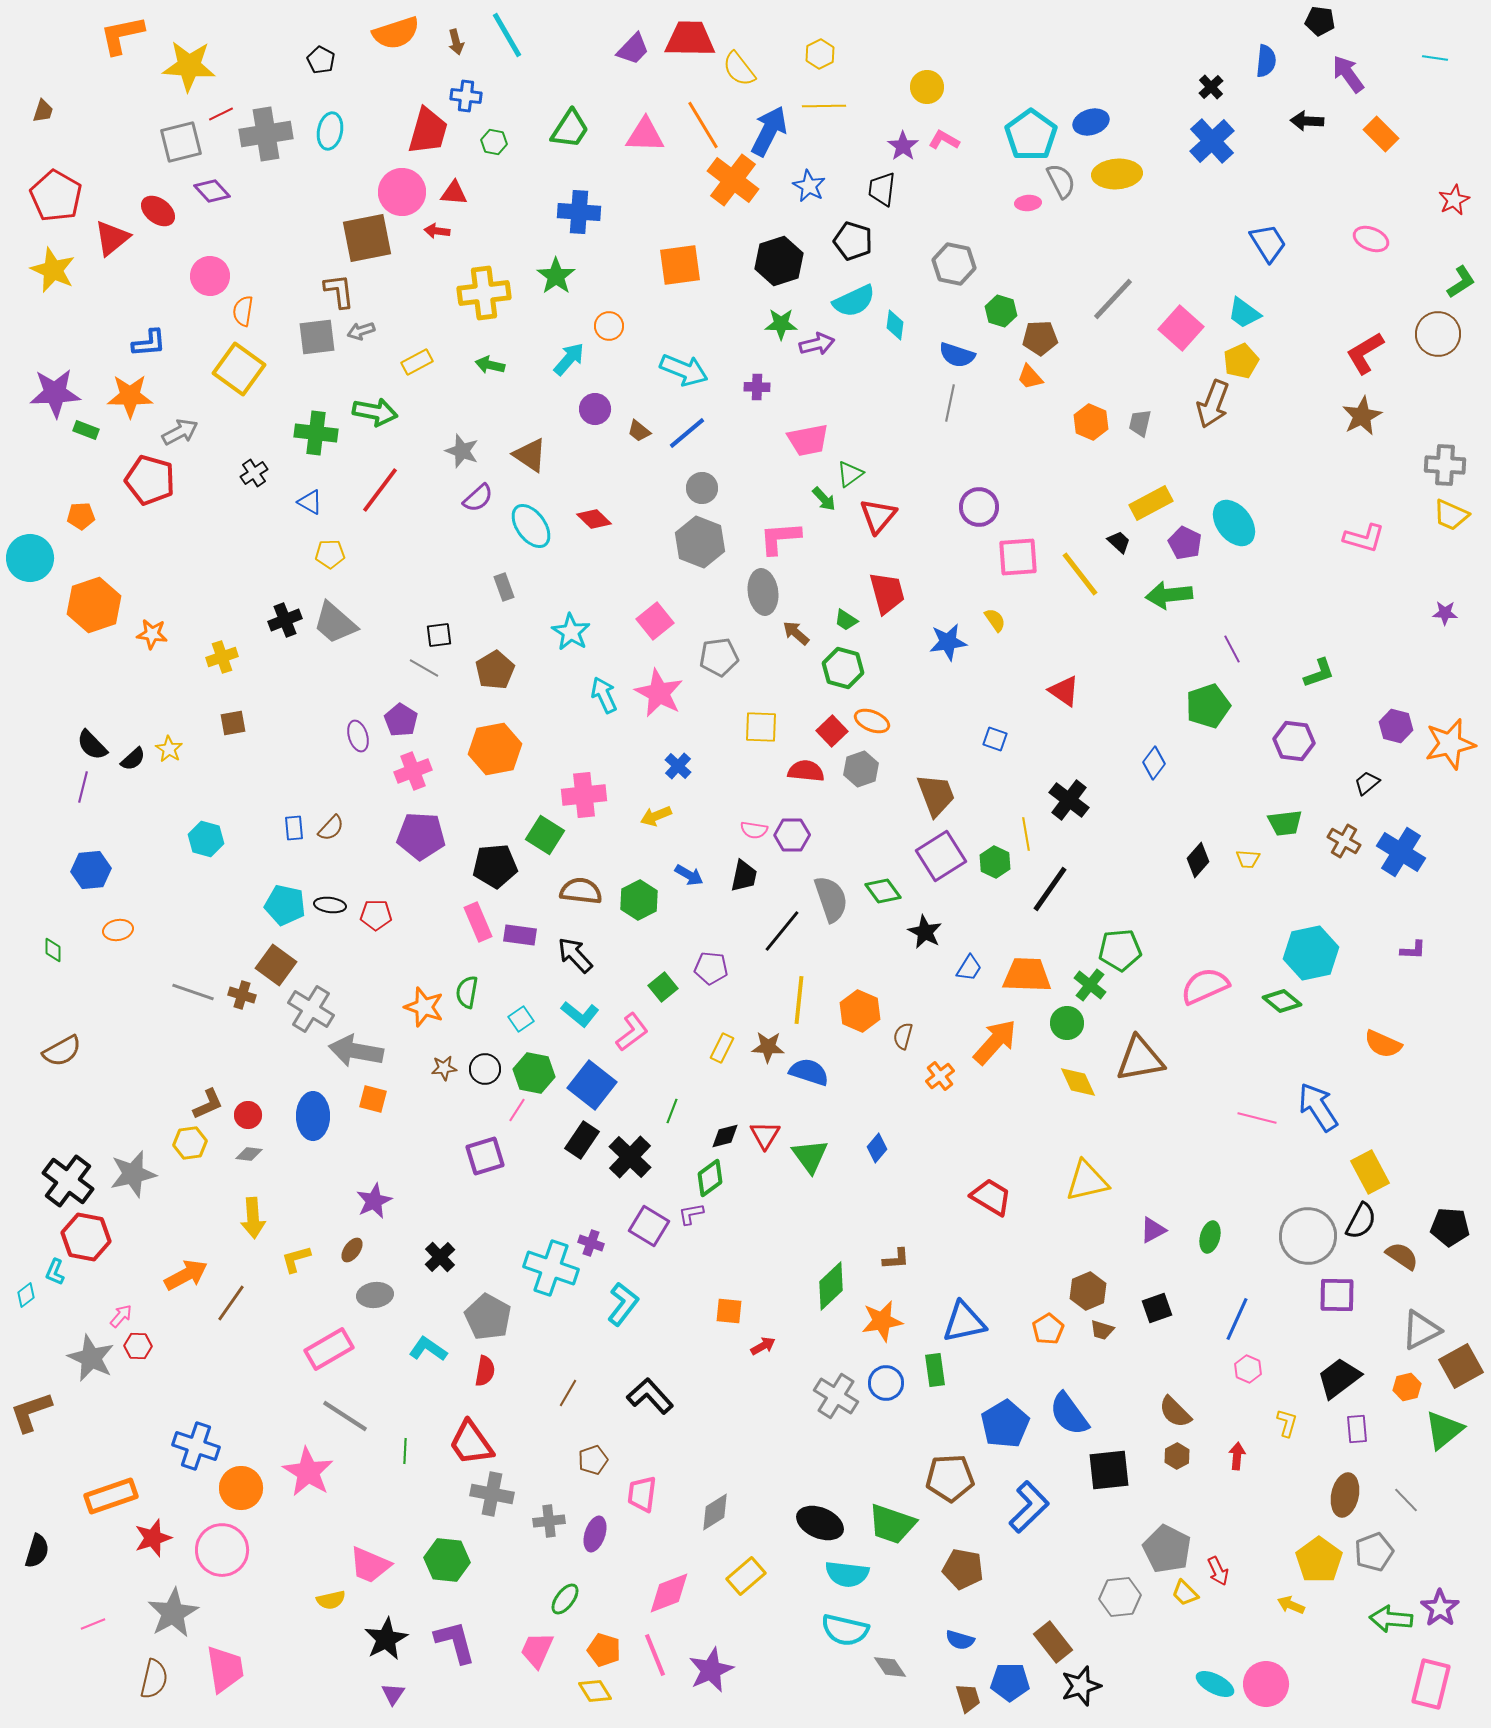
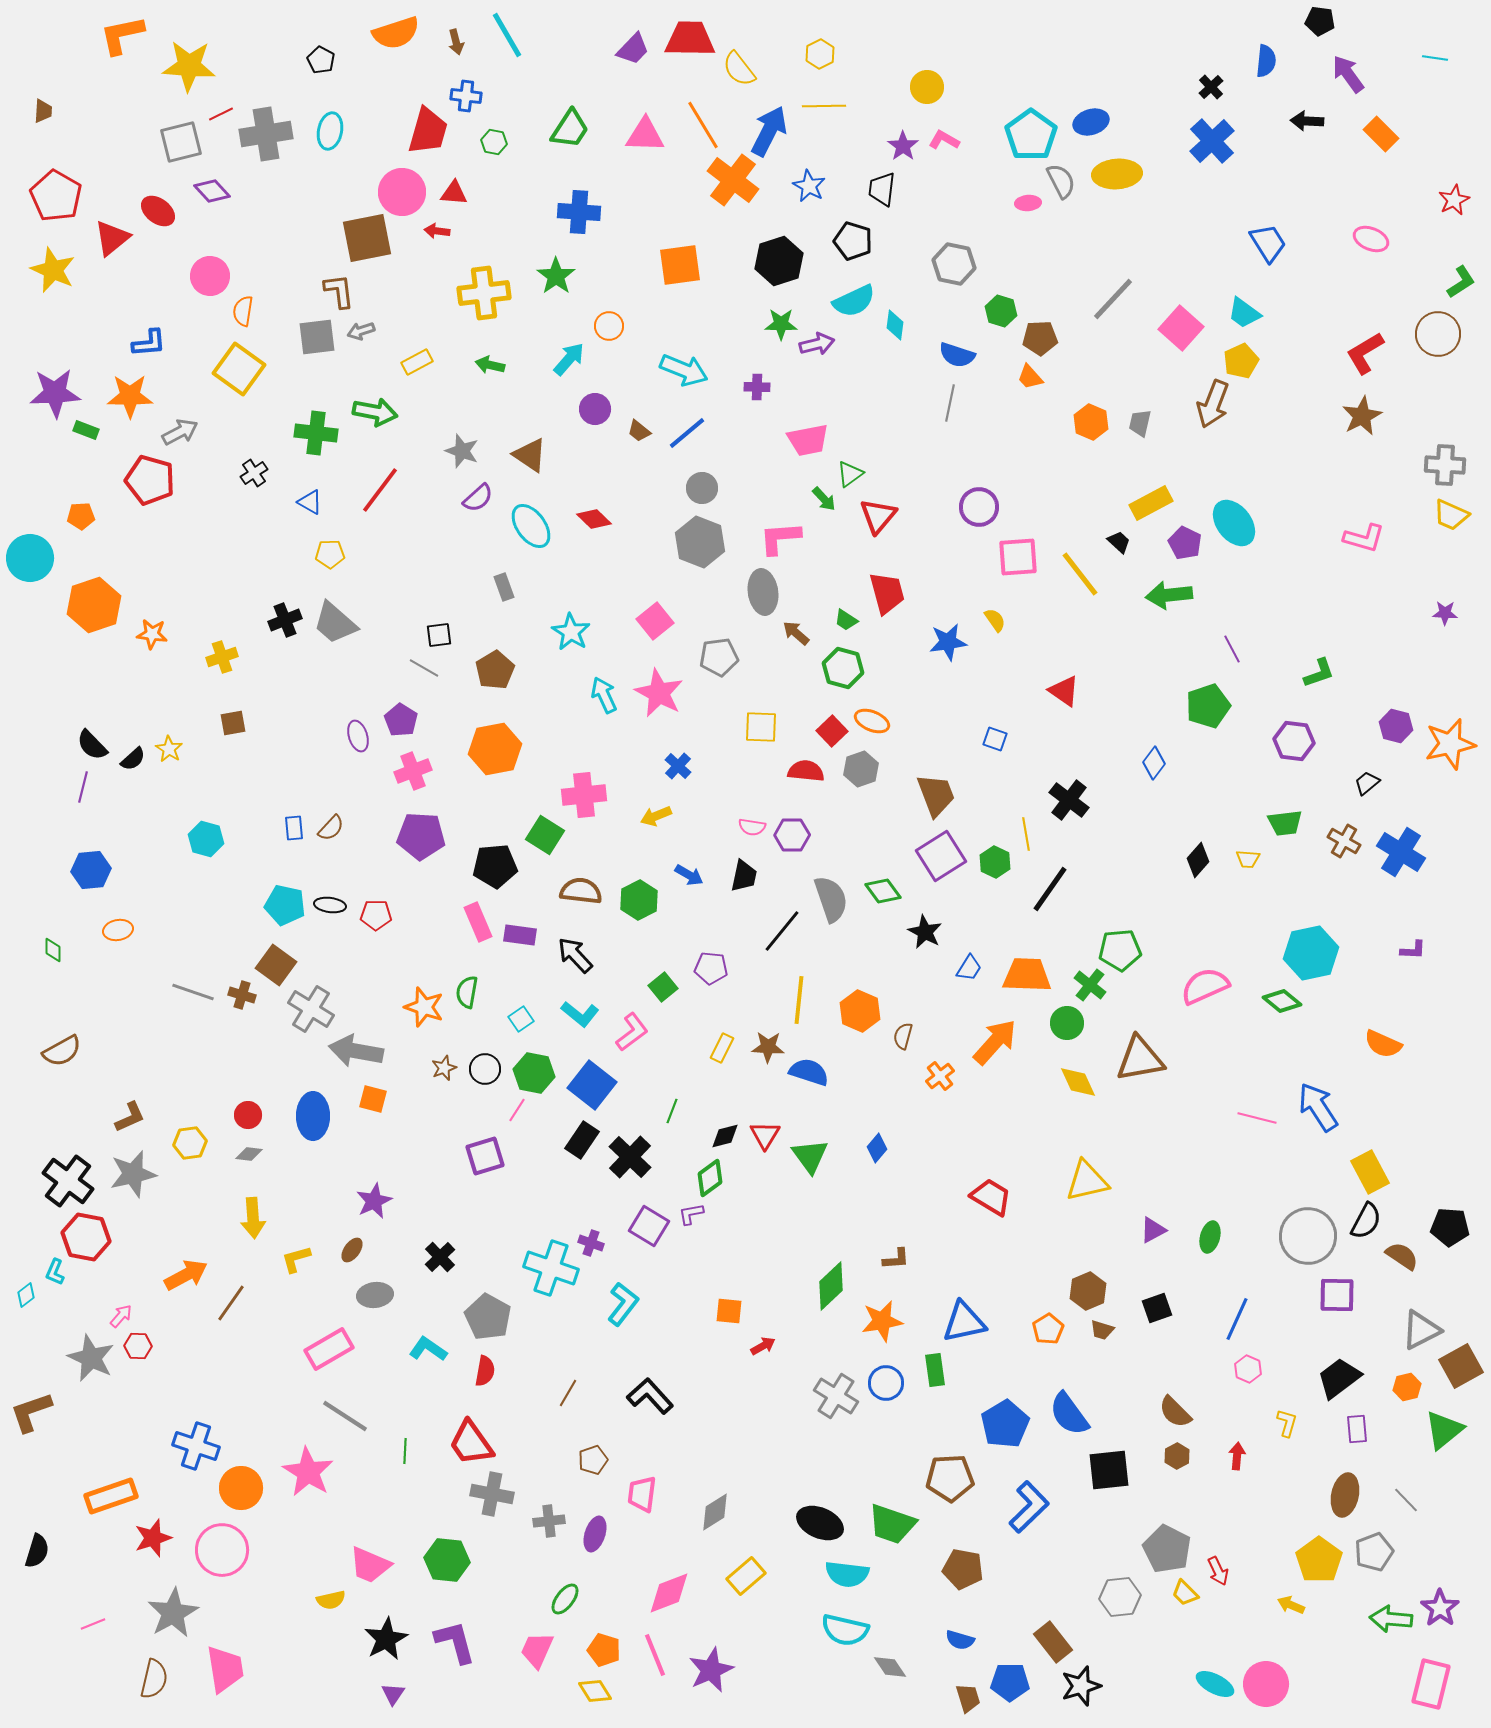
brown trapezoid at (43, 111): rotated 15 degrees counterclockwise
pink semicircle at (754, 830): moved 2 px left, 3 px up
brown star at (444, 1068): rotated 15 degrees counterclockwise
brown L-shape at (208, 1104): moved 78 px left, 13 px down
black semicircle at (1361, 1221): moved 5 px right
